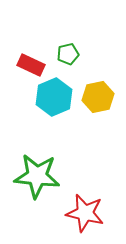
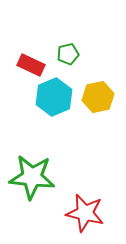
green star: moved 5 px left, 1 px down
